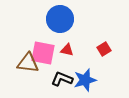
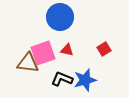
blue circle: moved 2 px up
pink square: rotated 30 degrees counterclockwise
